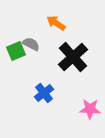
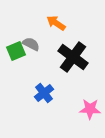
black cross: rotated 12 degrees counterclockwise
